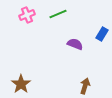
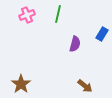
green line: rotated 54 degrees counterclockwise
purple semicircle: rotated 84 degrees clockwise
brown arrow: rotated 112 degrees clockwise
